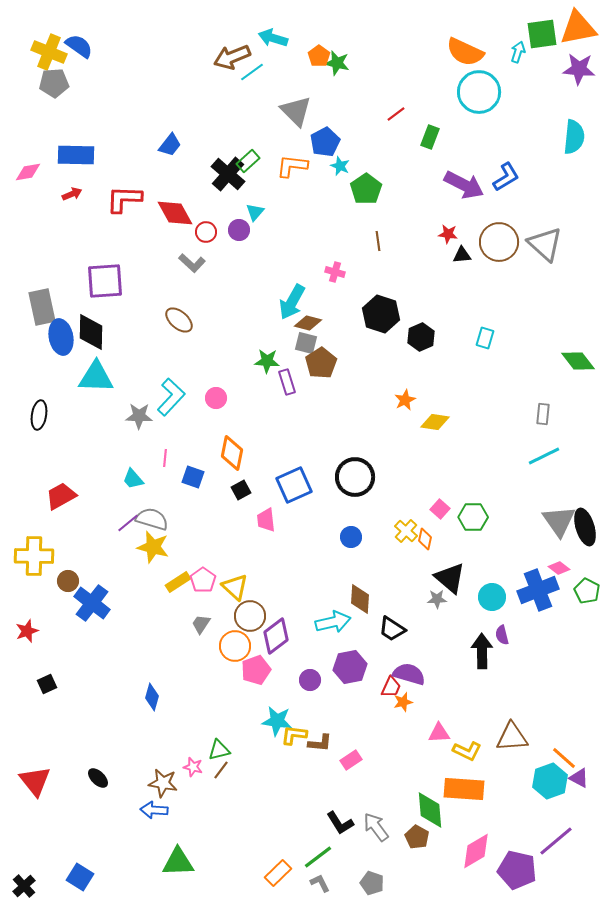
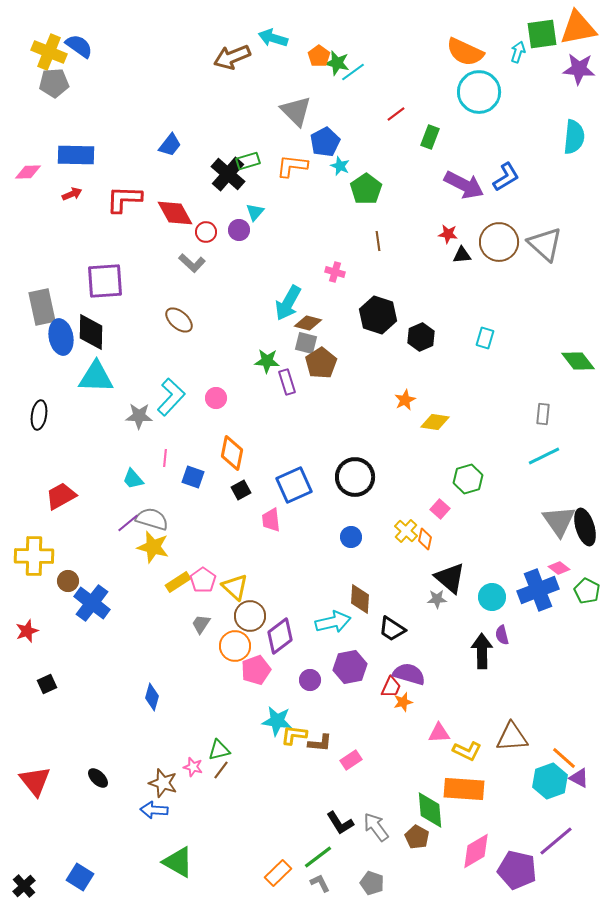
cyan line at (252, 72): moved 101 px right
green rectangle at (248, 161): rotated 25 degrees clockwise
pink diamond at (28, 172): rotated 8 degrees clockwise
cyan arrow at (292, 302): moved 4 px left, 1 px down
black hexagon at (381, 314): moved 3 px left, 1 px down
green hexagon at (473, 517): moved 5 px left, 38 px up; rotated 16 degrees counterclockwise
pink trapezoid at (266, 520): moved 5 px right
purple diamond at (276, 636): moved 4 px right
brown star at (163, 783): rotated 8 degrees clockwise
green triangle at (178, 862): rotated 32 degrees clockwise
